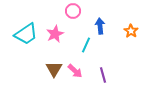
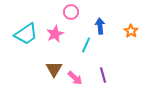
pink circle: moved 2 px left, 1 px down
pink arrow: moved 7 px down
